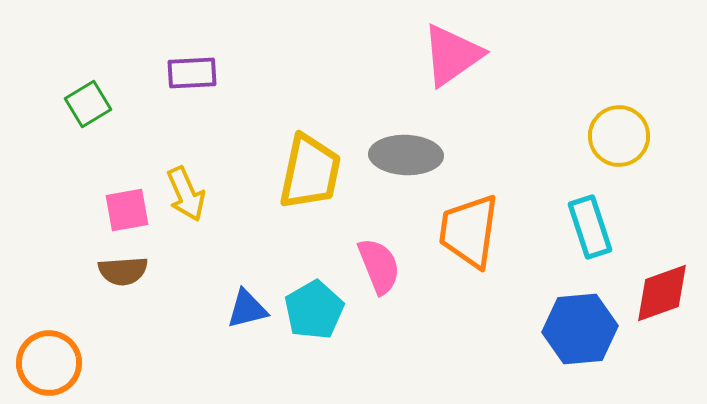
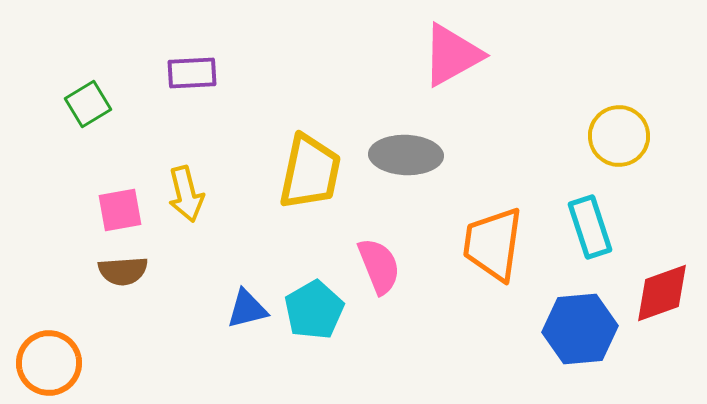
pink triangle: rotated 6 degrees clockwise
yellow arrow: rotated 10 degrees clockwise
pink square: moved 7 px left
orange trapezoid: moved 24 px right, 13 px down
